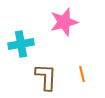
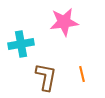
pink star: rotated 8 degrees clockwise
brown L-shape: rotated 8 degrees clockwise
